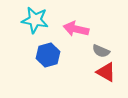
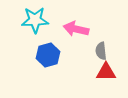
cyan star: rotated 12 degrees counterclockwise
gray semicircle: rotated 60 degrees clockwise
red triangle: rotated 30 degrees counterclockwise
